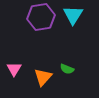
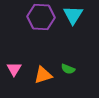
purple hexagon: rotated 12 degrees clockwise
green semicircle: moved 1 px right
orange triangle: moved 2 px up; rotated 30 degrees clockwise
